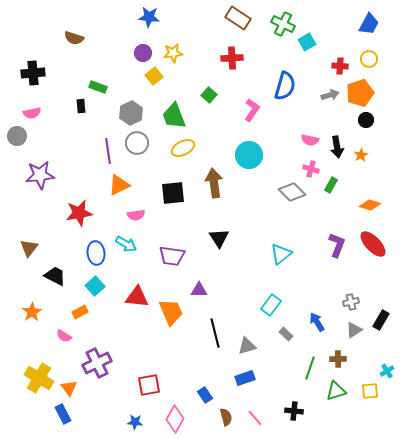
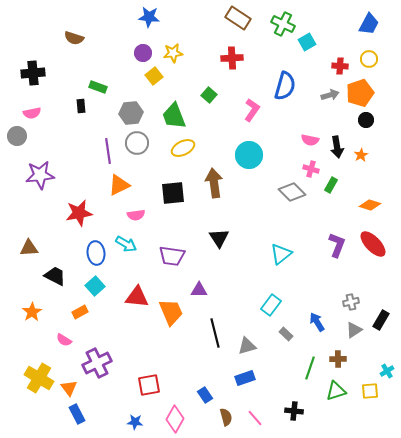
gray hexagon at (131, 113): rotated 20 degrees clockwise
brown triangle at (29, 248): rotated 48 degrees clockwise
pink semicircle at (64, 336): moved 4 px down
blue rectangle at (63, 414): moved 14 px right
